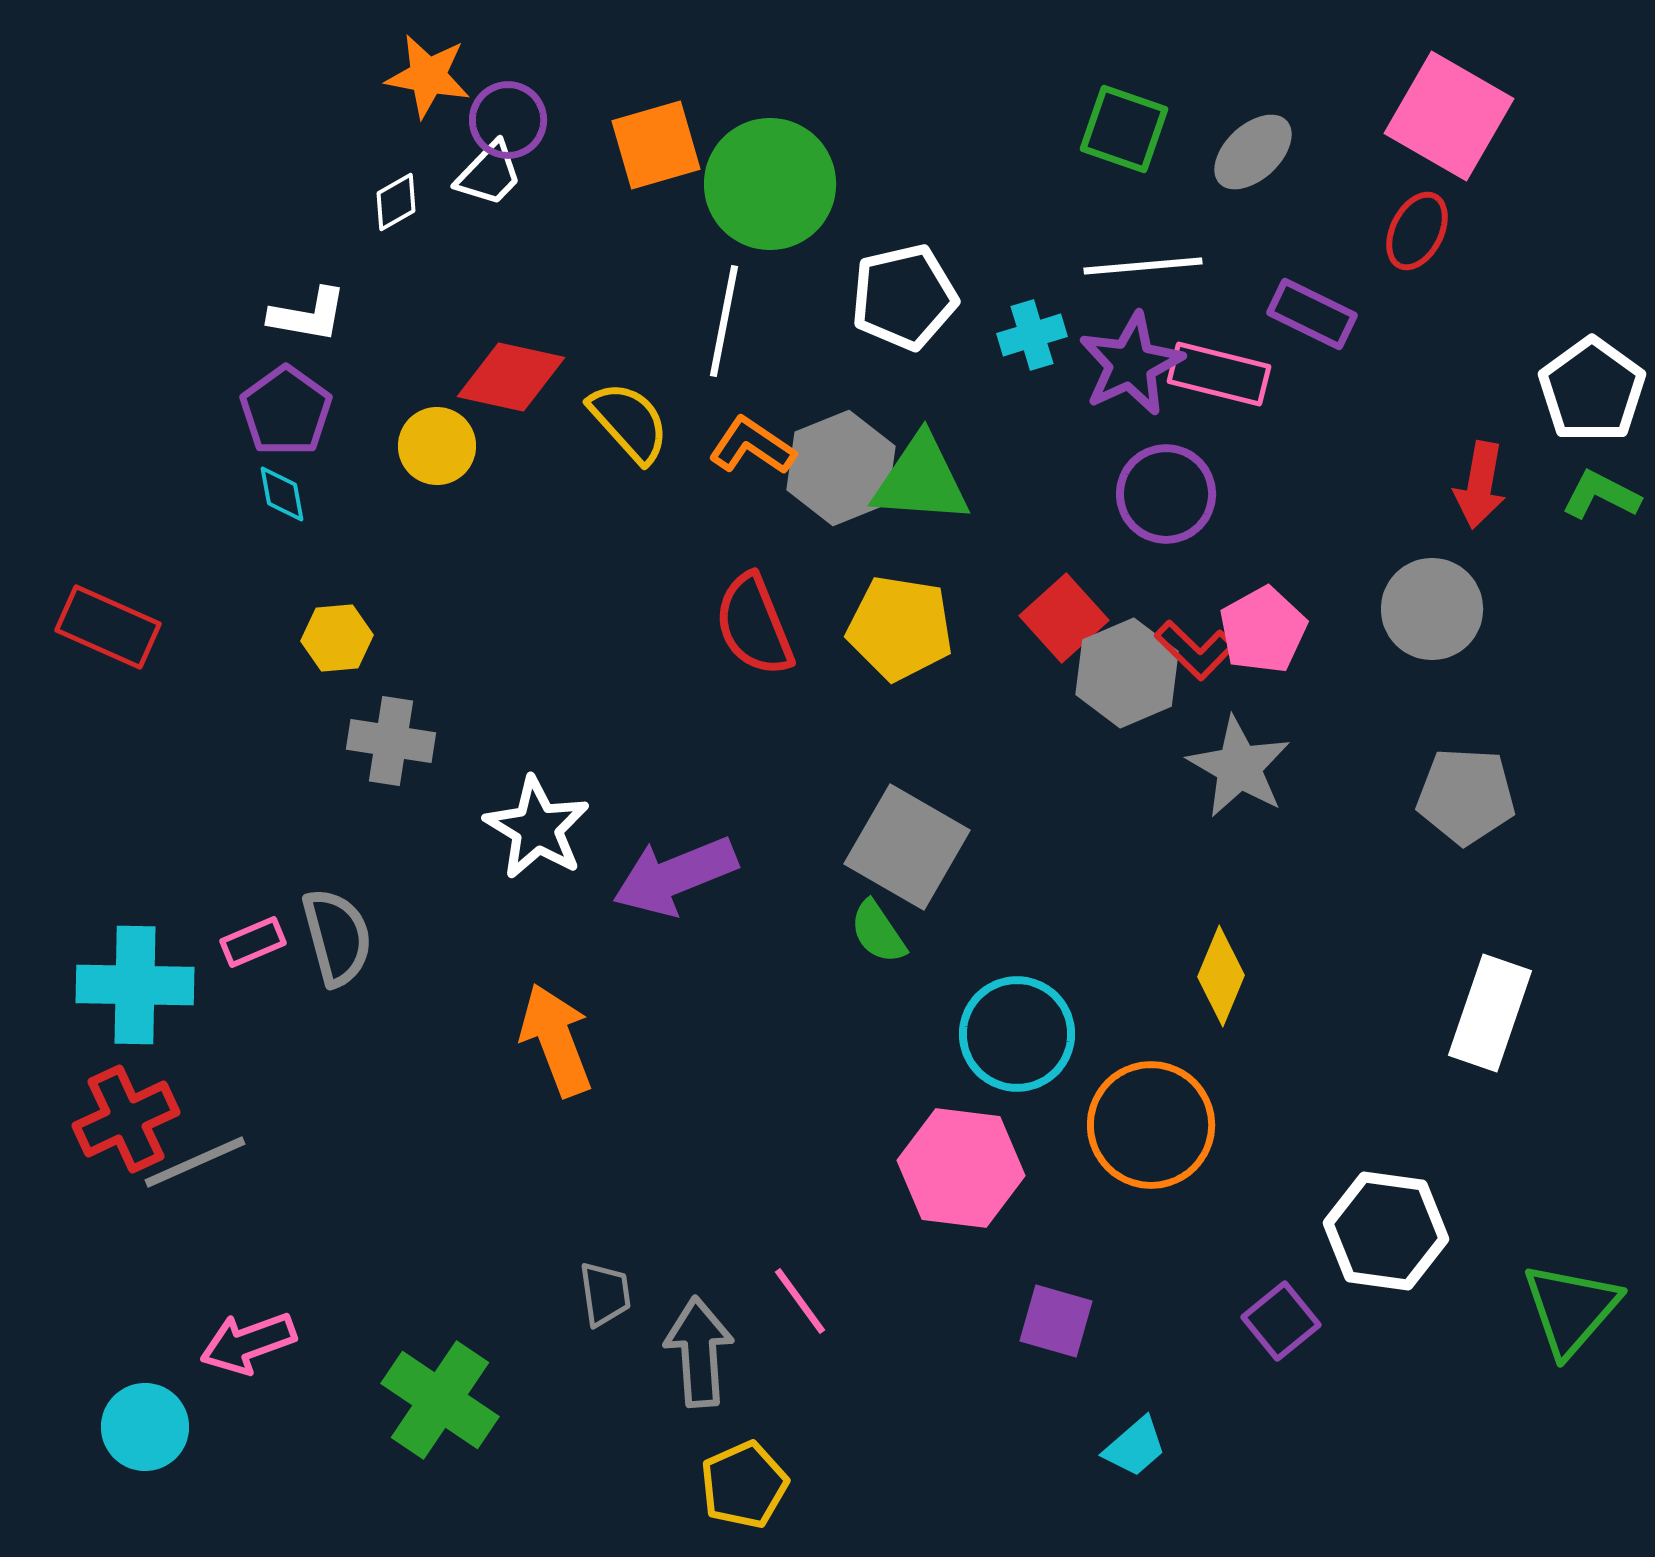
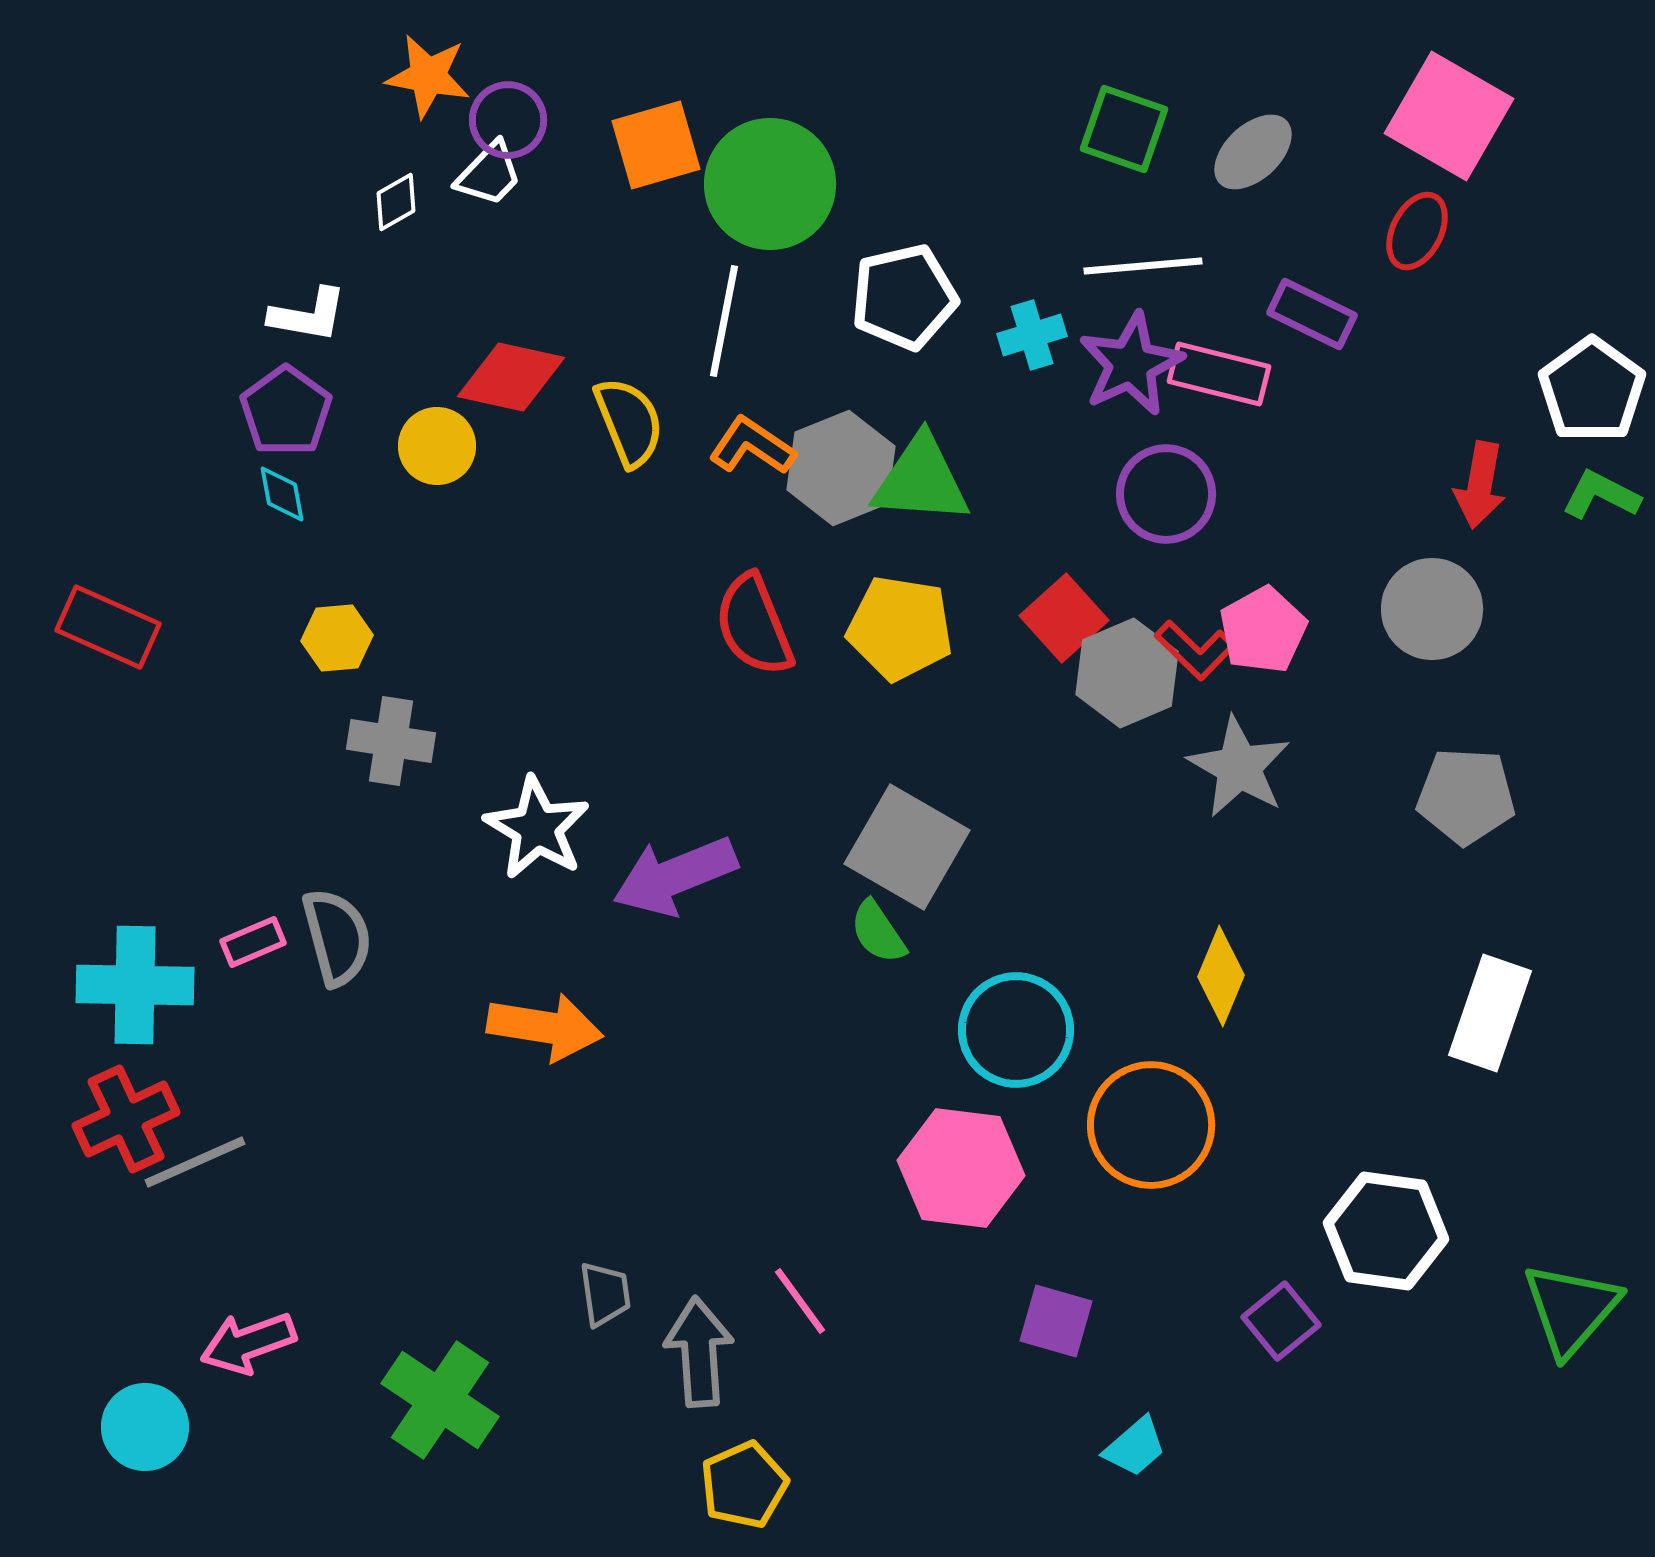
yellow semicircle at (629, 422): rotated 20 degrees clockwise
cyan circle at (1017, 1034): moved 1 px left, 4 px up
orange arrow at (556, 1040): moved 11 px left, 13 px up; rotated 120 degrees clockwise
